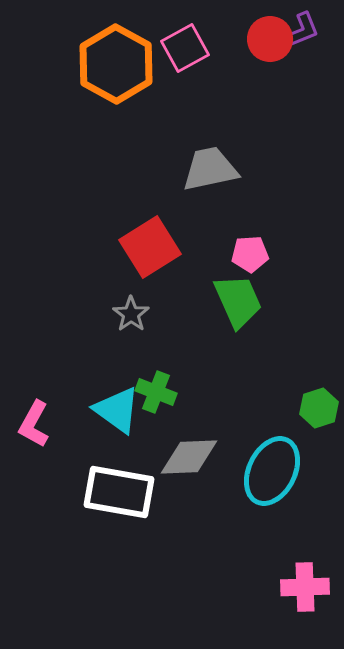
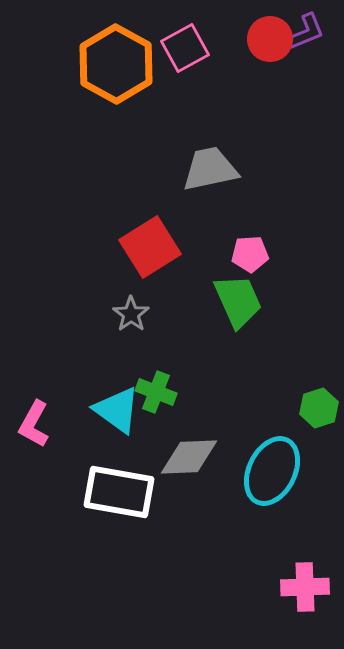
purple L-shape: moved 5 px right, 1 px down
